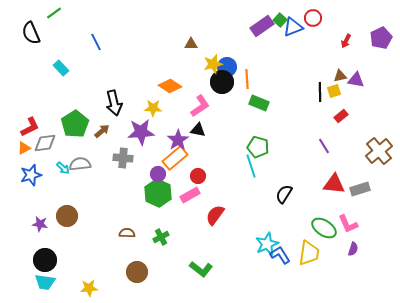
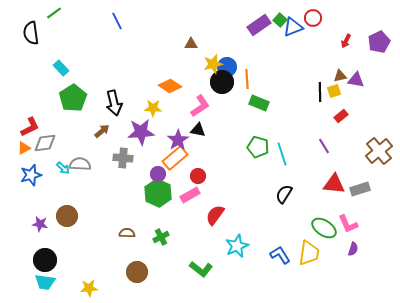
purple rectangle at (262, 26): moved 3 px left, 1 px up
black semicircle at (31, 33): rotated 15 degrees clockwise
purple pentagon at (381, 38): moved 2 px left, 4 px down
blue line at (96, 42): moved 21 px right, 21 px up
green pentagon at (75, 124): moved 2 px left, 26 px up
gray semicircle at (80, 164): rotated 10 degrees clockwise
cyan line at (251, 166): moved 31 px right, 12 px up
cyan star at (267, 244): moved 30 px left, 2 px down
